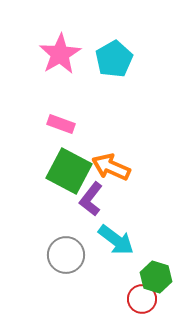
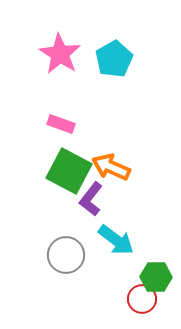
pink star: rotated 9 degrees counterclockwise
green hexagon: rotated 16 degrees counterclockwise
